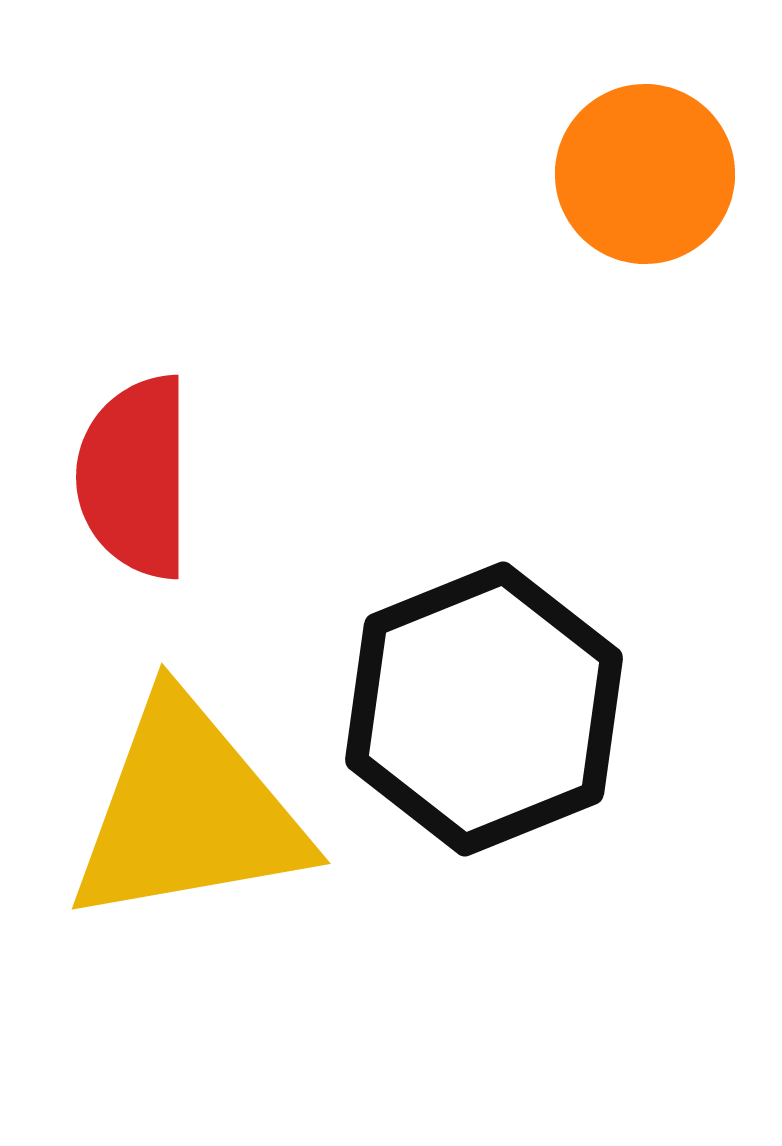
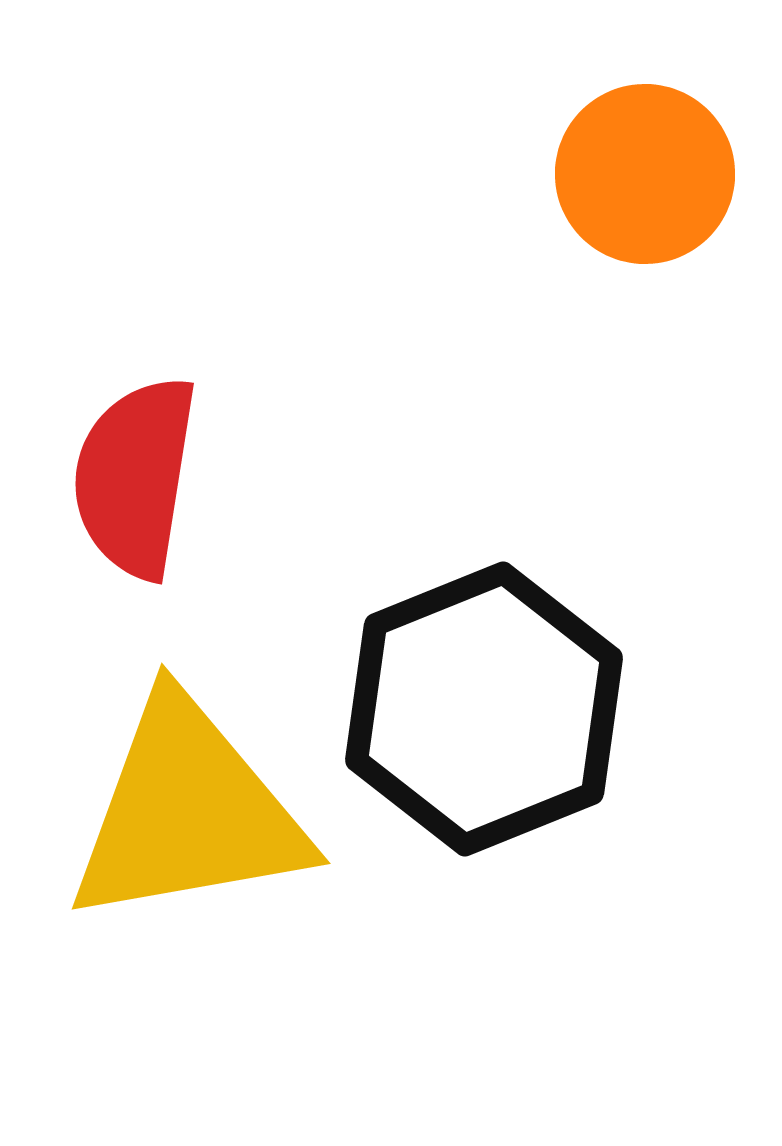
red semicircle: rotated 9 degrees clockwise
